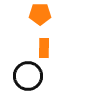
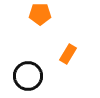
orange rectangle: moved 24 px right, 6 px down; rotated 30 degrees clockwise
